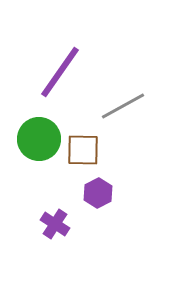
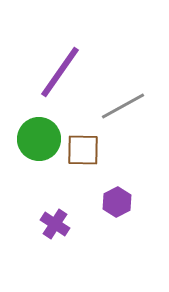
purple hexagon: moved 19 px right, 9 px down
